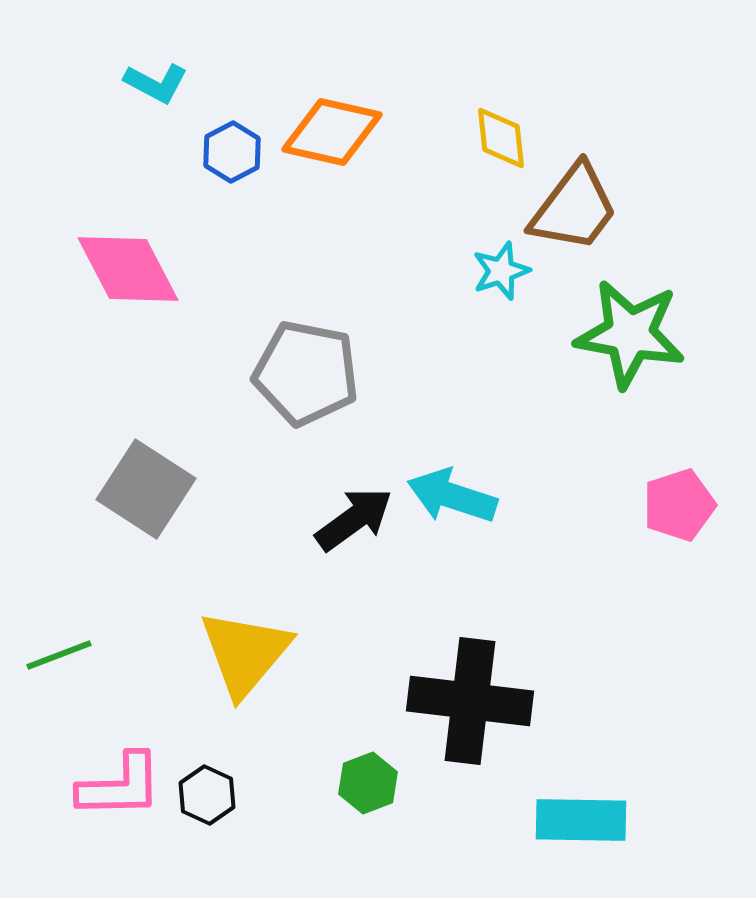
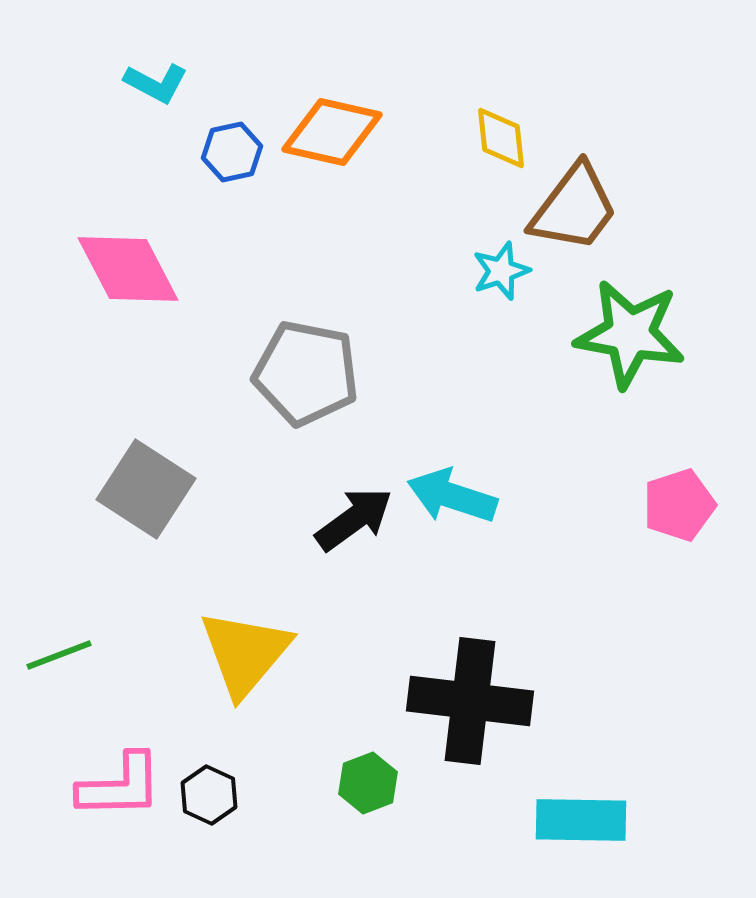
blue hexagon: rotated 16 degrees clockwise
black hexagon: moved 2 px right
